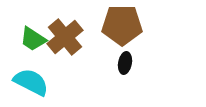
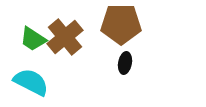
brown pentagon: moved 1 px left, 1 px up
